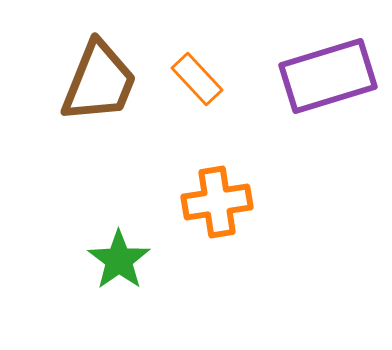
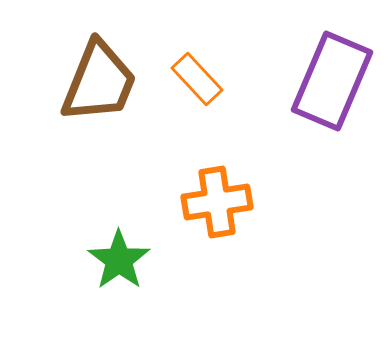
purple rectangle: moved 4 px right, 5 px down; rotated 50 degrees counterclockwise
